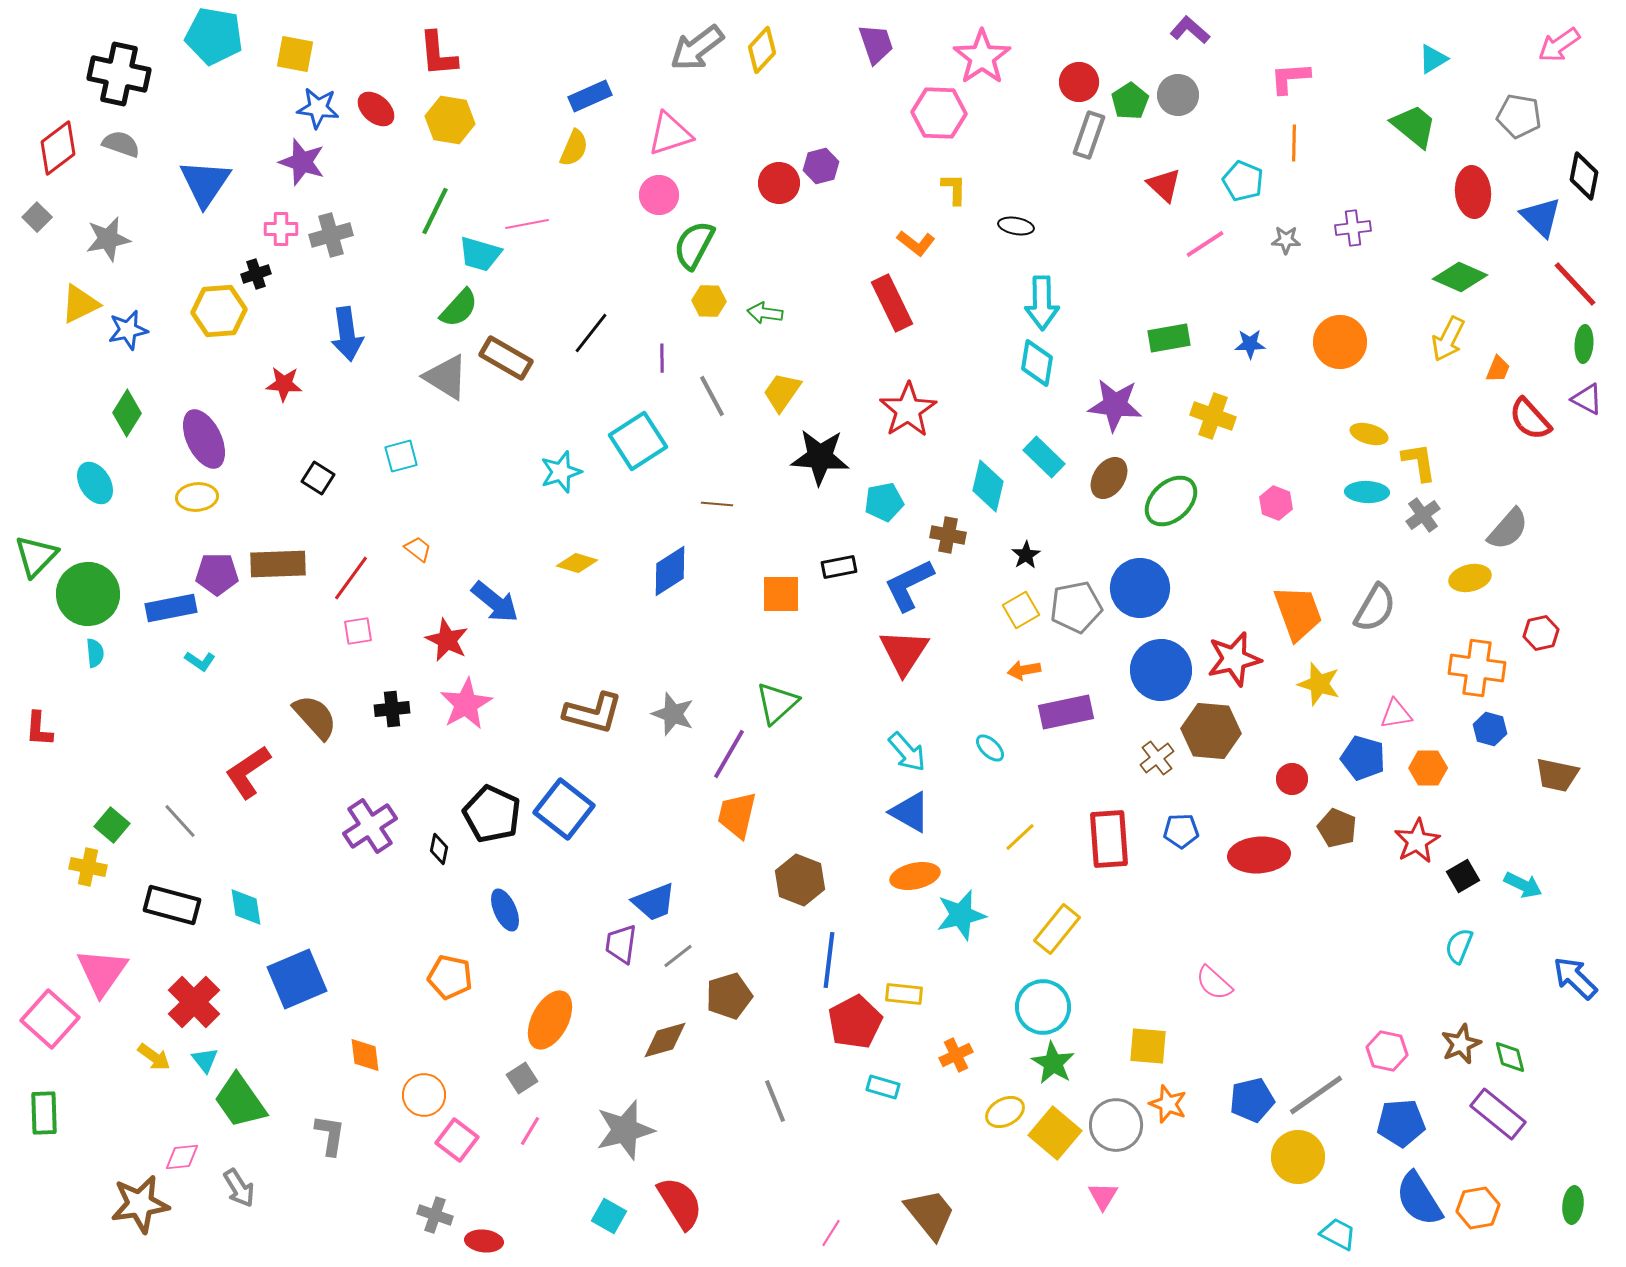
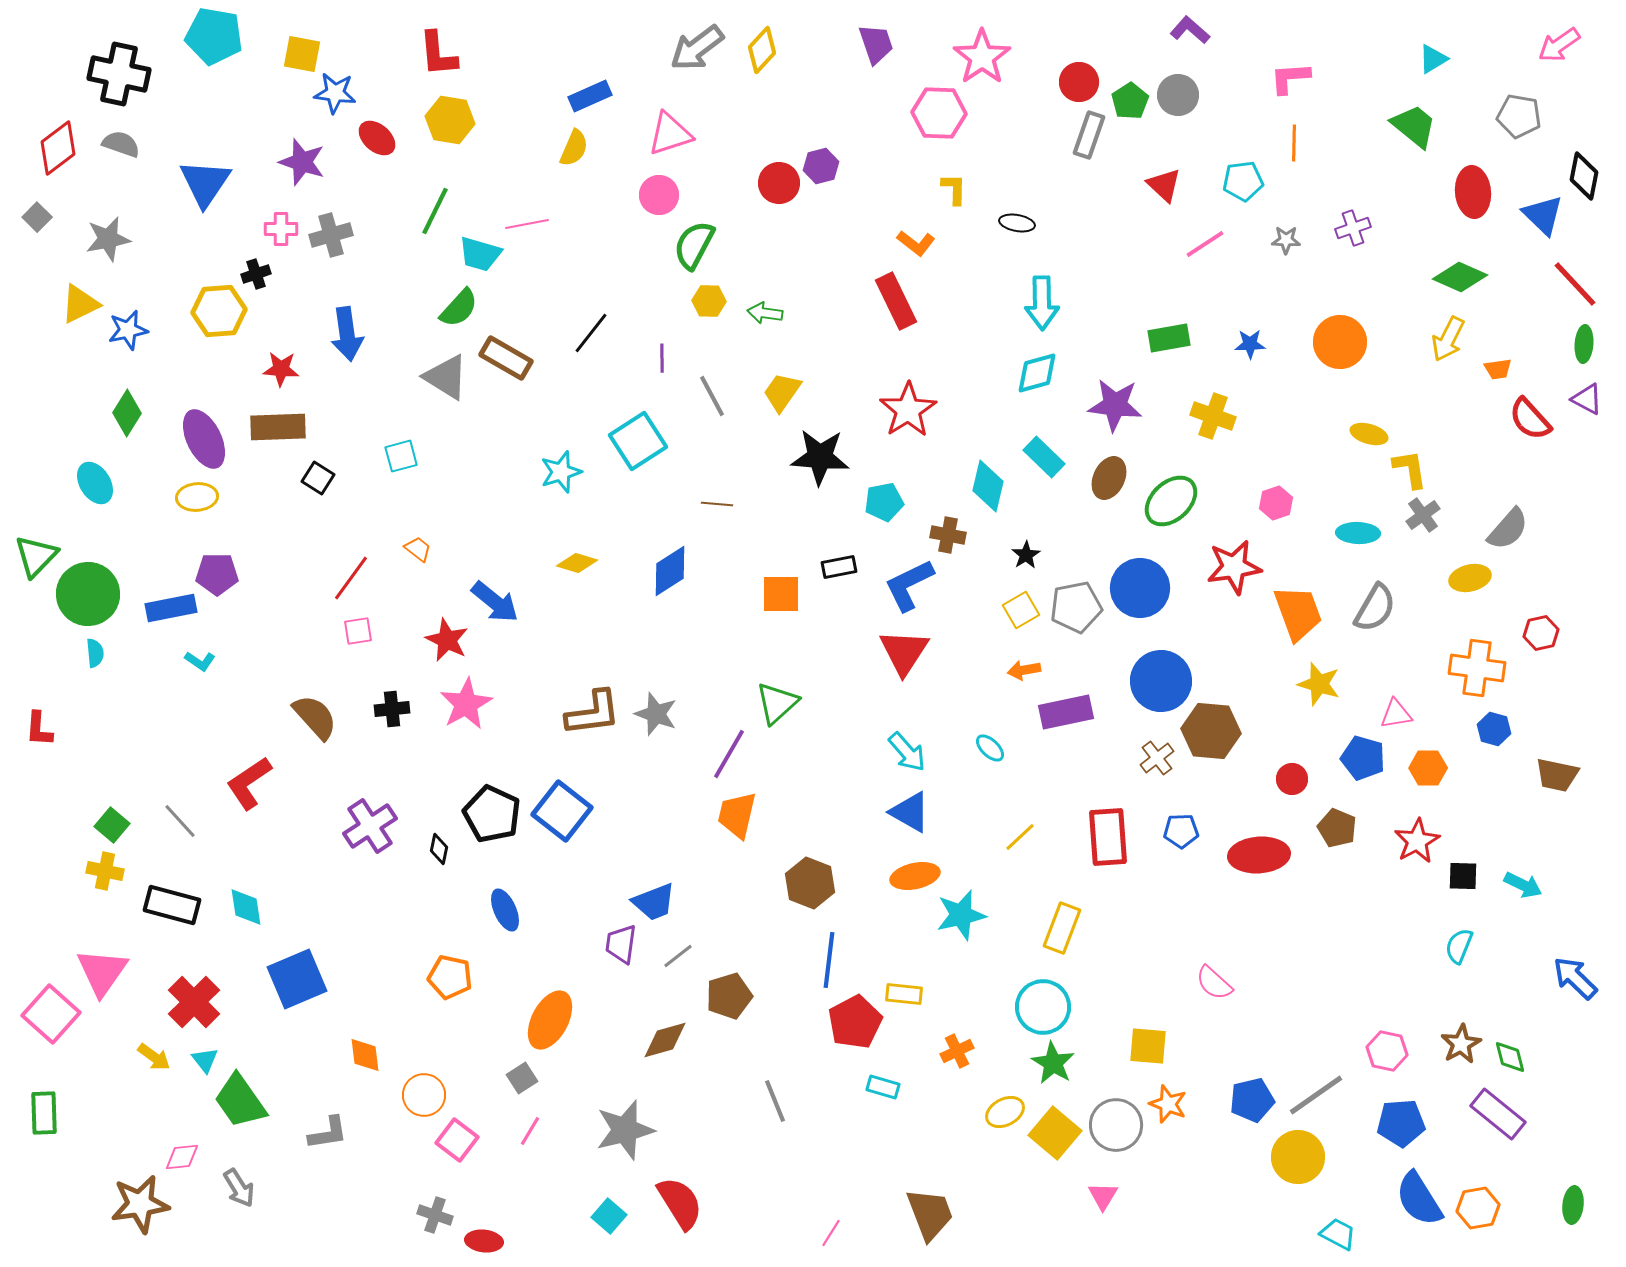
yellow square at (295, 54): moved 7 px right
blue star at (318, 108): moved 17 px right, 15 px up
red ellipse at (376, 109): moved 1 px right, 29 px down
cyan pentagon at (1243, 181): rotated 30 degrees counterclockwise
blue triangle at (1541, 217): moved 2 px right, 2 px up
black ellipse at (1016, 226): moved 1 px right, 3 px up
purple cross at (1353, 228): rotated 12 degrees counterclockwise
red rectangle at (892, 303): moved 4 px right, 2 px up
cyan diamond at (1037, 363): moved 10 px down; rotated 66 degrees clockwise
orange trapezoid at (1498, 369): rotated 60 degrees clockwise
red star at (284, 384): moved 3 px left, 15 px up
yellow L-shape at (1419, 462): moved 9 px left, 7 px down
brown ellipse at (1109, 478): rotated 9 degrees counterclockwise
cyan ellipse at (1367, 492): moved 9 px left, 41 px down
pink hexagon at (1276, 503): rotated 20 degrees clockwise
brown rectangle at (278, 564): moved 137 px up
red star at (1234, 659): moved 92 px up; rotated 4 degrees clockwise
blue circle at (1161, 670): moved 11 px down
brown L-shape at (593, 713): rotated 22 degrees counterclockwise
gray star at (673, 714): moved 17 px left
blue hexagon at (1490, 729): moved 4 px right
red L-shape at (248, 772): moved 1 px right, 11 px down
blue square at (564, 809): moved 2 px left, 2 px down
red rectangle at (1109, 839): moved 1 px left, 2 px up
yellow cross at (88, 867): moved 17 px right, 4 px down
black square at (1463, 876): rotated 32 degrees clockwise
brown hexagon at (800, 880): moved 10 px right, 3 px down
yellow rectangle at (1057, 929): moved 5 px right, 1 px up; rotated 18 degrees counterclockwise
pink square at (50, 1019): moved 1 px right, 5 px up
brown star at (1461, 1044): rotated 6 degrees counterclockwise
orange cross at (956, 1055): moved 1 px right, 4 px up
gray L-shape at (330, 1135): moved 2 px left, 2 px up; rotated 72 degrees clockwise
brown trapezoid at (930, 1214): rotated 18 degrees clockwise
cyan square at (609, 1216): rotated 12 degrees clockwise
